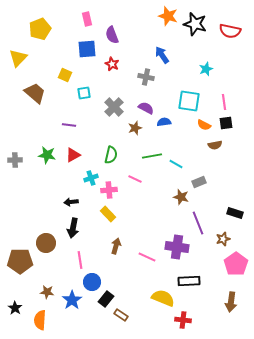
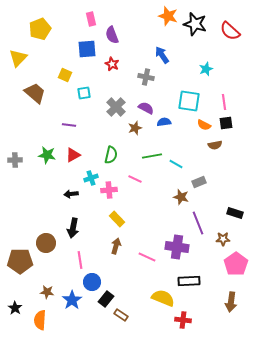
pink rectangle at (87, 19): moved 4 px right
red semicircle at (230, 31): rotated 30 degrees clockwise
gray cross at (114, 107): moved 2 px right
black arrow at (71, 202): moved 8 px up
yellow rectangle at (108, 214): moved 9 px right, 5 px down
brown star at (223, 239): rotated 16 degrees clockwise
